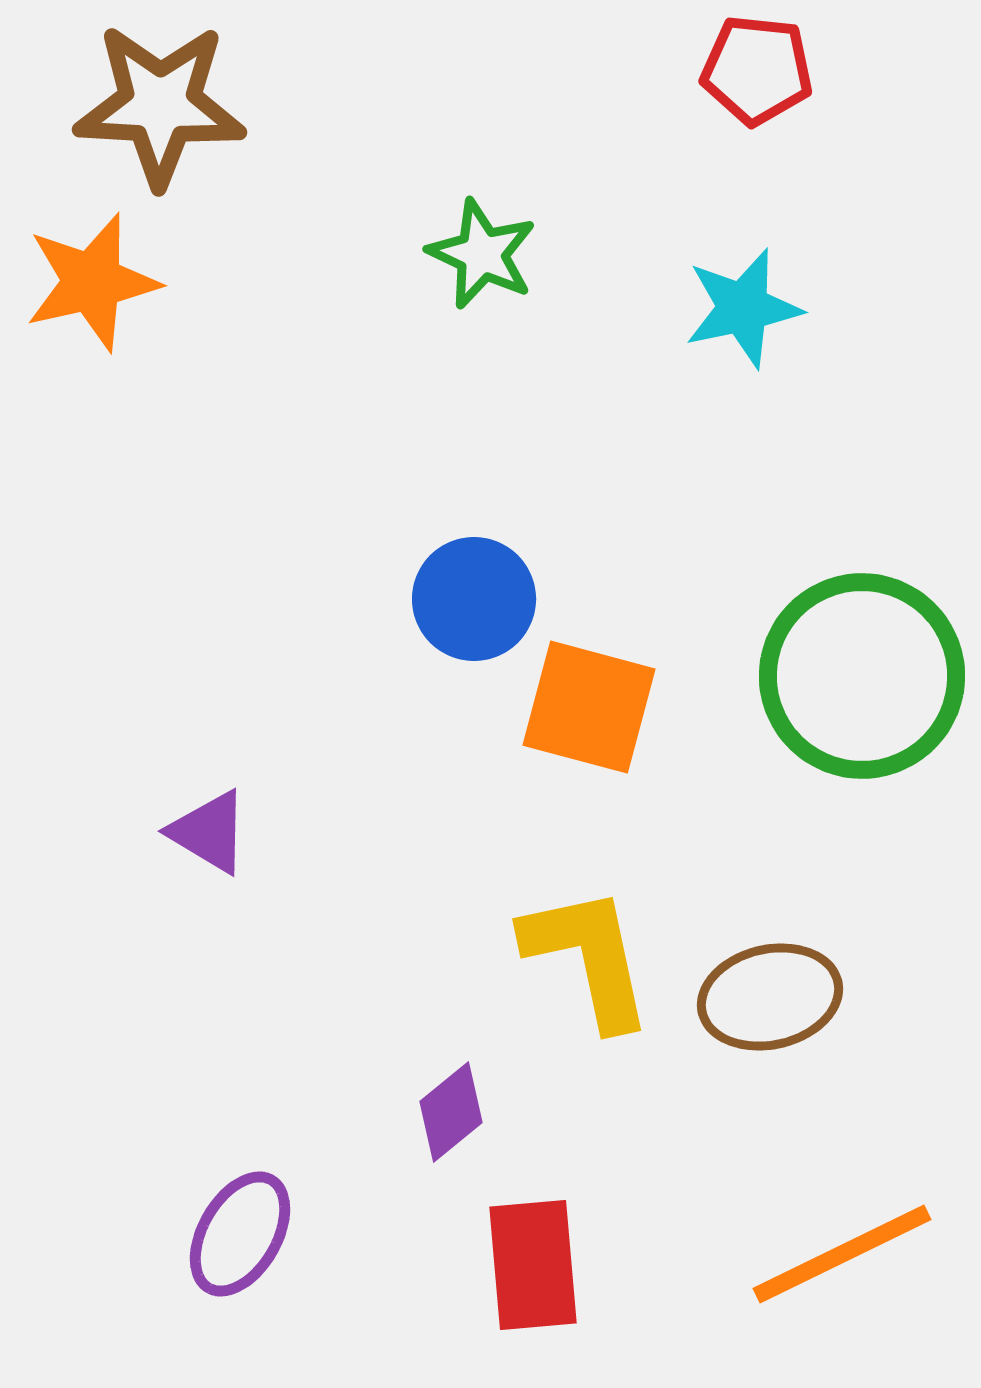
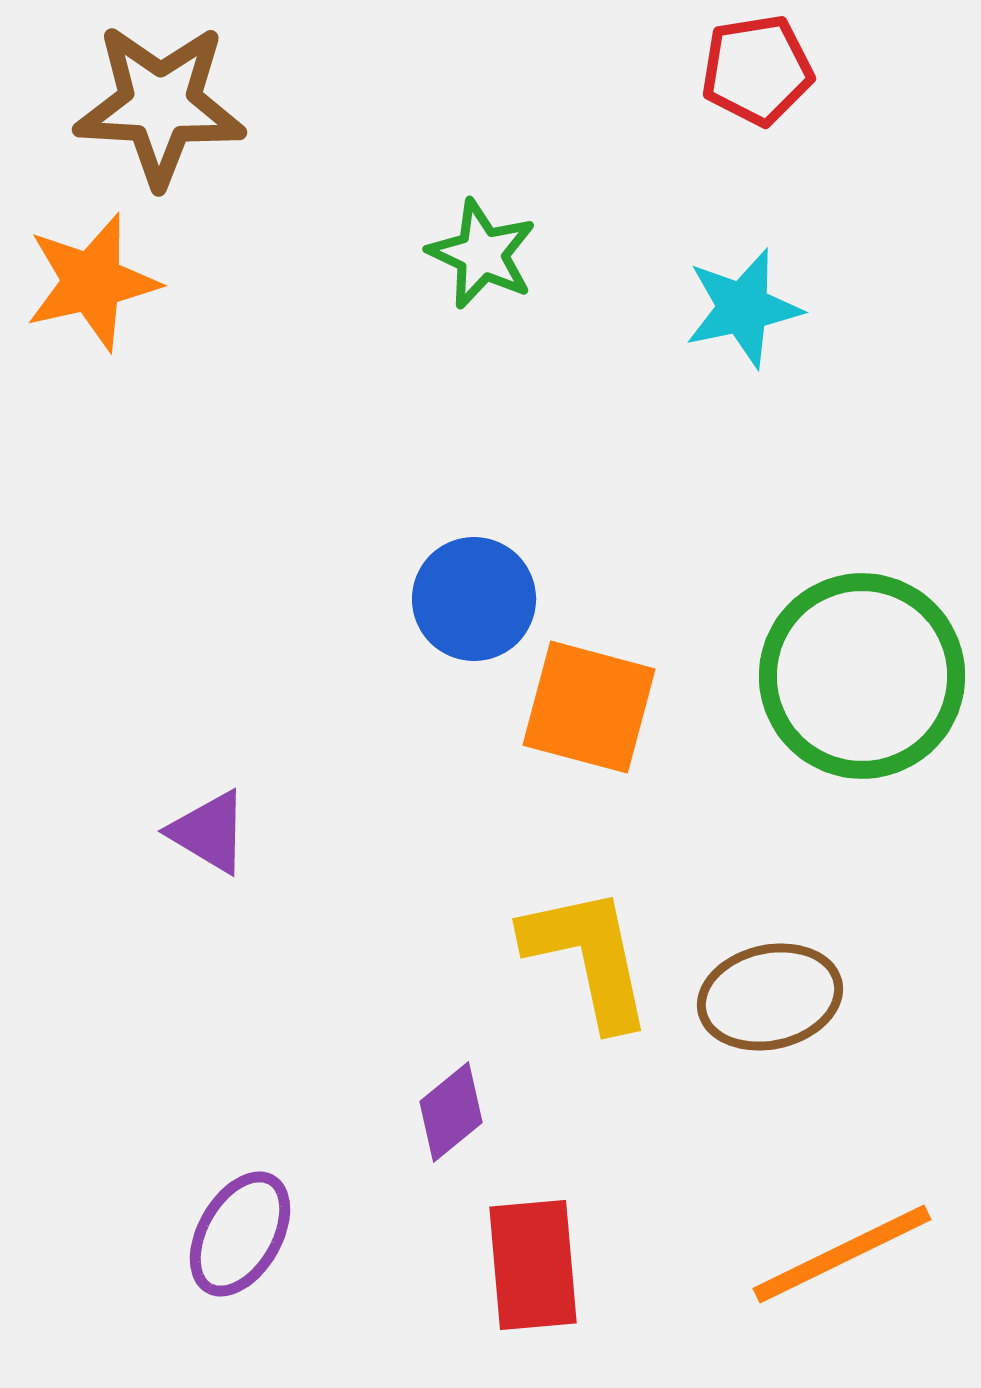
red pentagon: rotated 15 degrees counterclockwise
